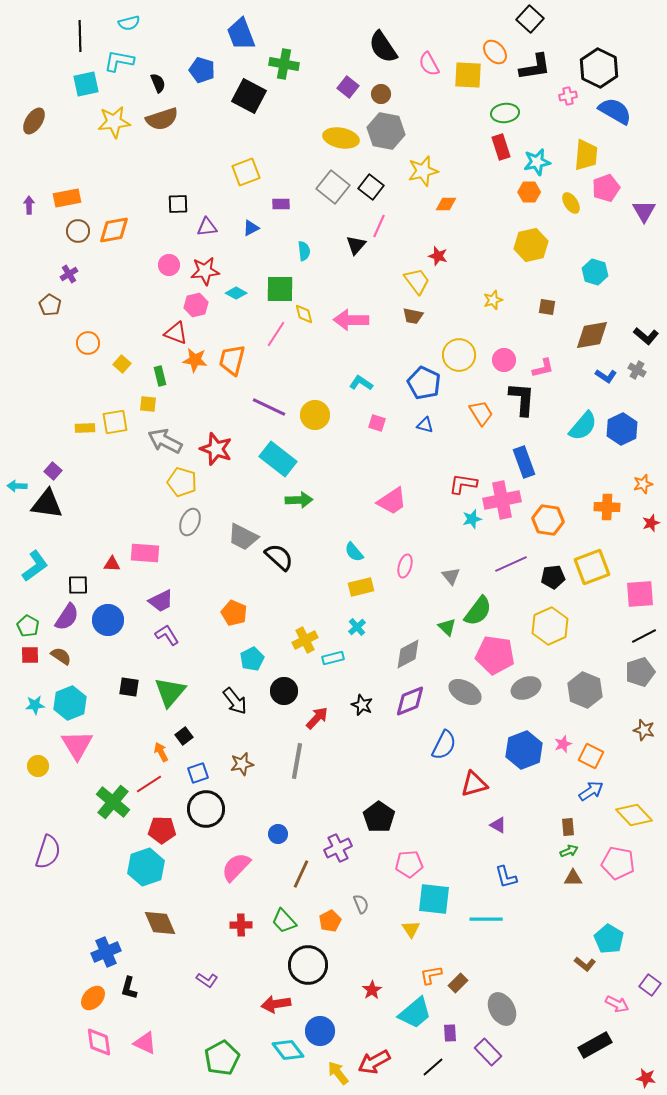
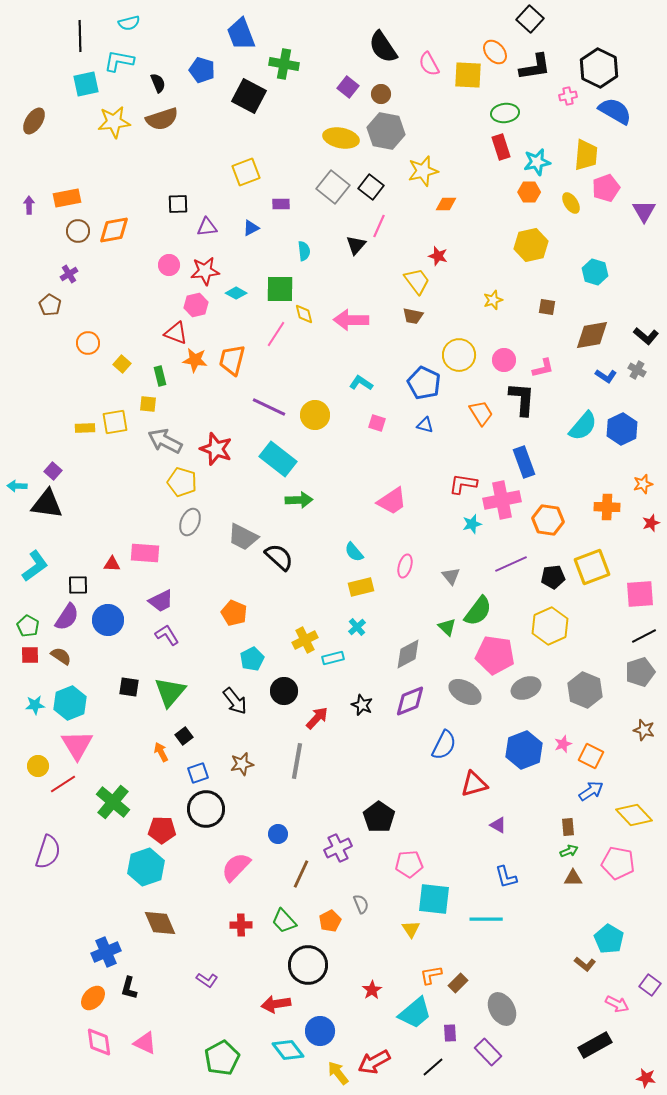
cyan star at (472, 519): moved 5 px down
red line at (149, 784): moved 86 px left
